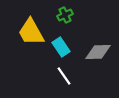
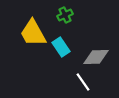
yellow trapezoid: moved 2 px right, 1 px down
gray diamond: moved 2 px left, 5 px down
white line: moved 19 px right, 6 px down
